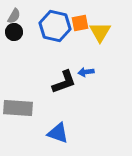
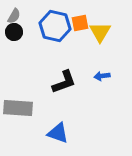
blue arrow: moved 16 px right, 4 px down
